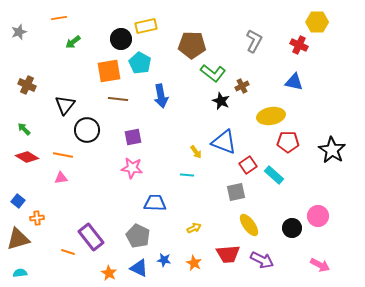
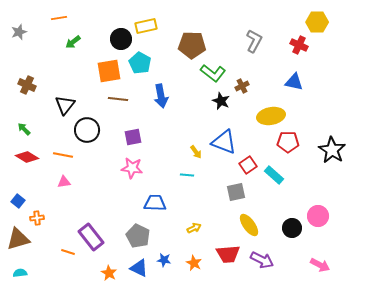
pink triangle at (61, 178): moved 3 px right, 4 px down
